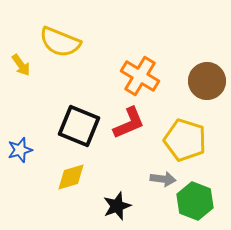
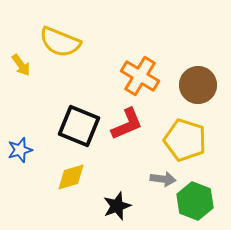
brown circle: moved 9 px left, 4 px down
red L-shape: moved 2 px left, 1 px down
